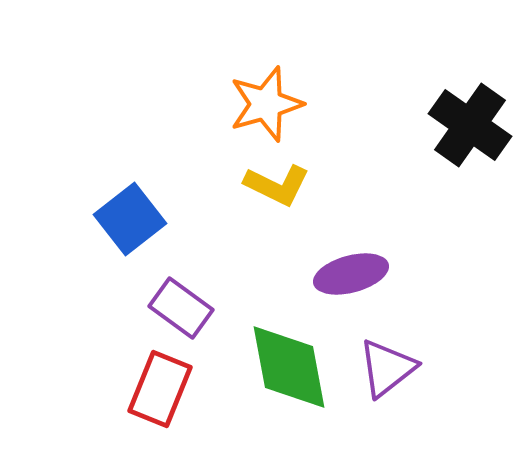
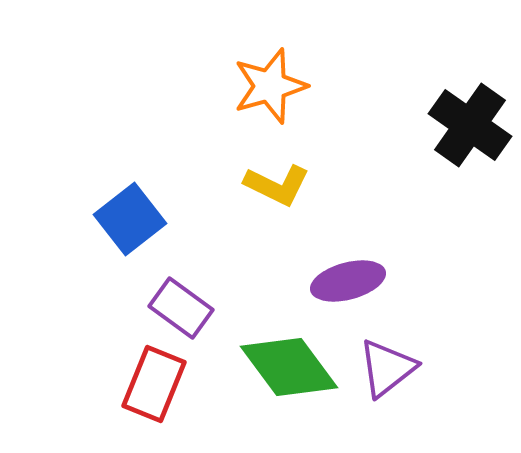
orange star: moved 4 px right, 18 px up
purple ellipse: moved 3 px left, 7 px down
green diamond: rotated 26 degrees counterclockwise
red rectangle: moved 6 px left, 5 px up
